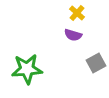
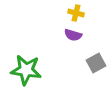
yellow cross: moved 1 px left; rotated 28 degrees counterclockwise
green star: moved 1 px left, 1 px down; rotated 12 degrees clockwise
